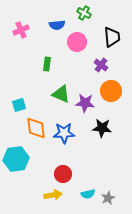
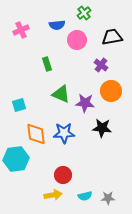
green cross: rotated 24 degrees clockwise
black trapezoid: rotated 95 degrees counterclockwise
pink circle: moved 2 px up
green rectangle: rotated 24 degrees counterclockwise
orange diamond: moved 6 px down
red circle: moved 1 px down
cyan semicircle: moved 3 px left, 2 px down
gray star: rotated 24 degrees clockwise
